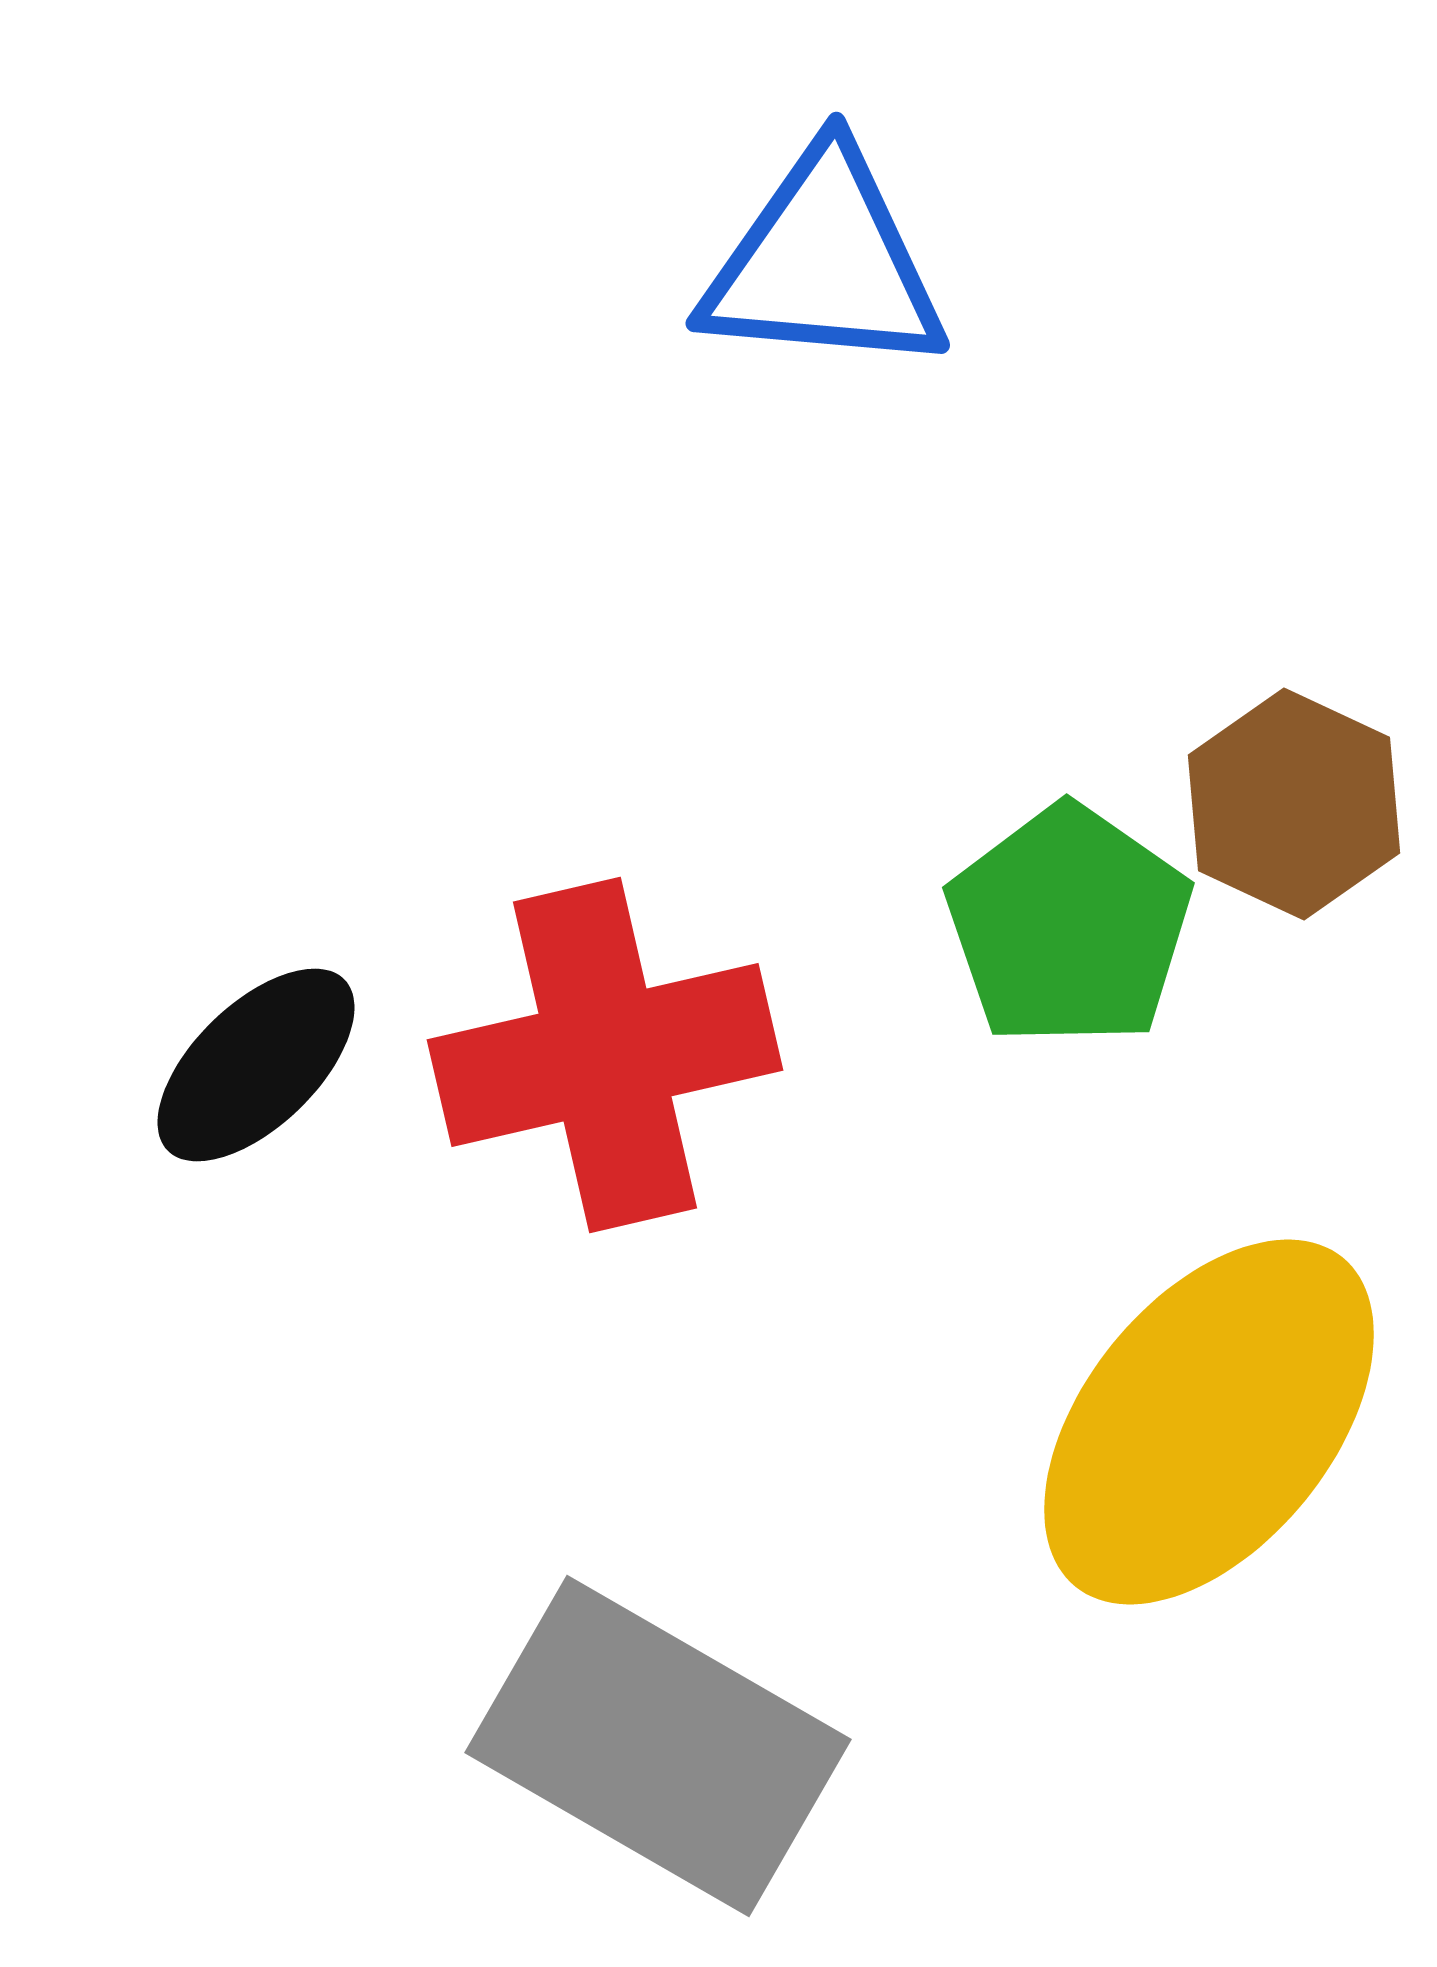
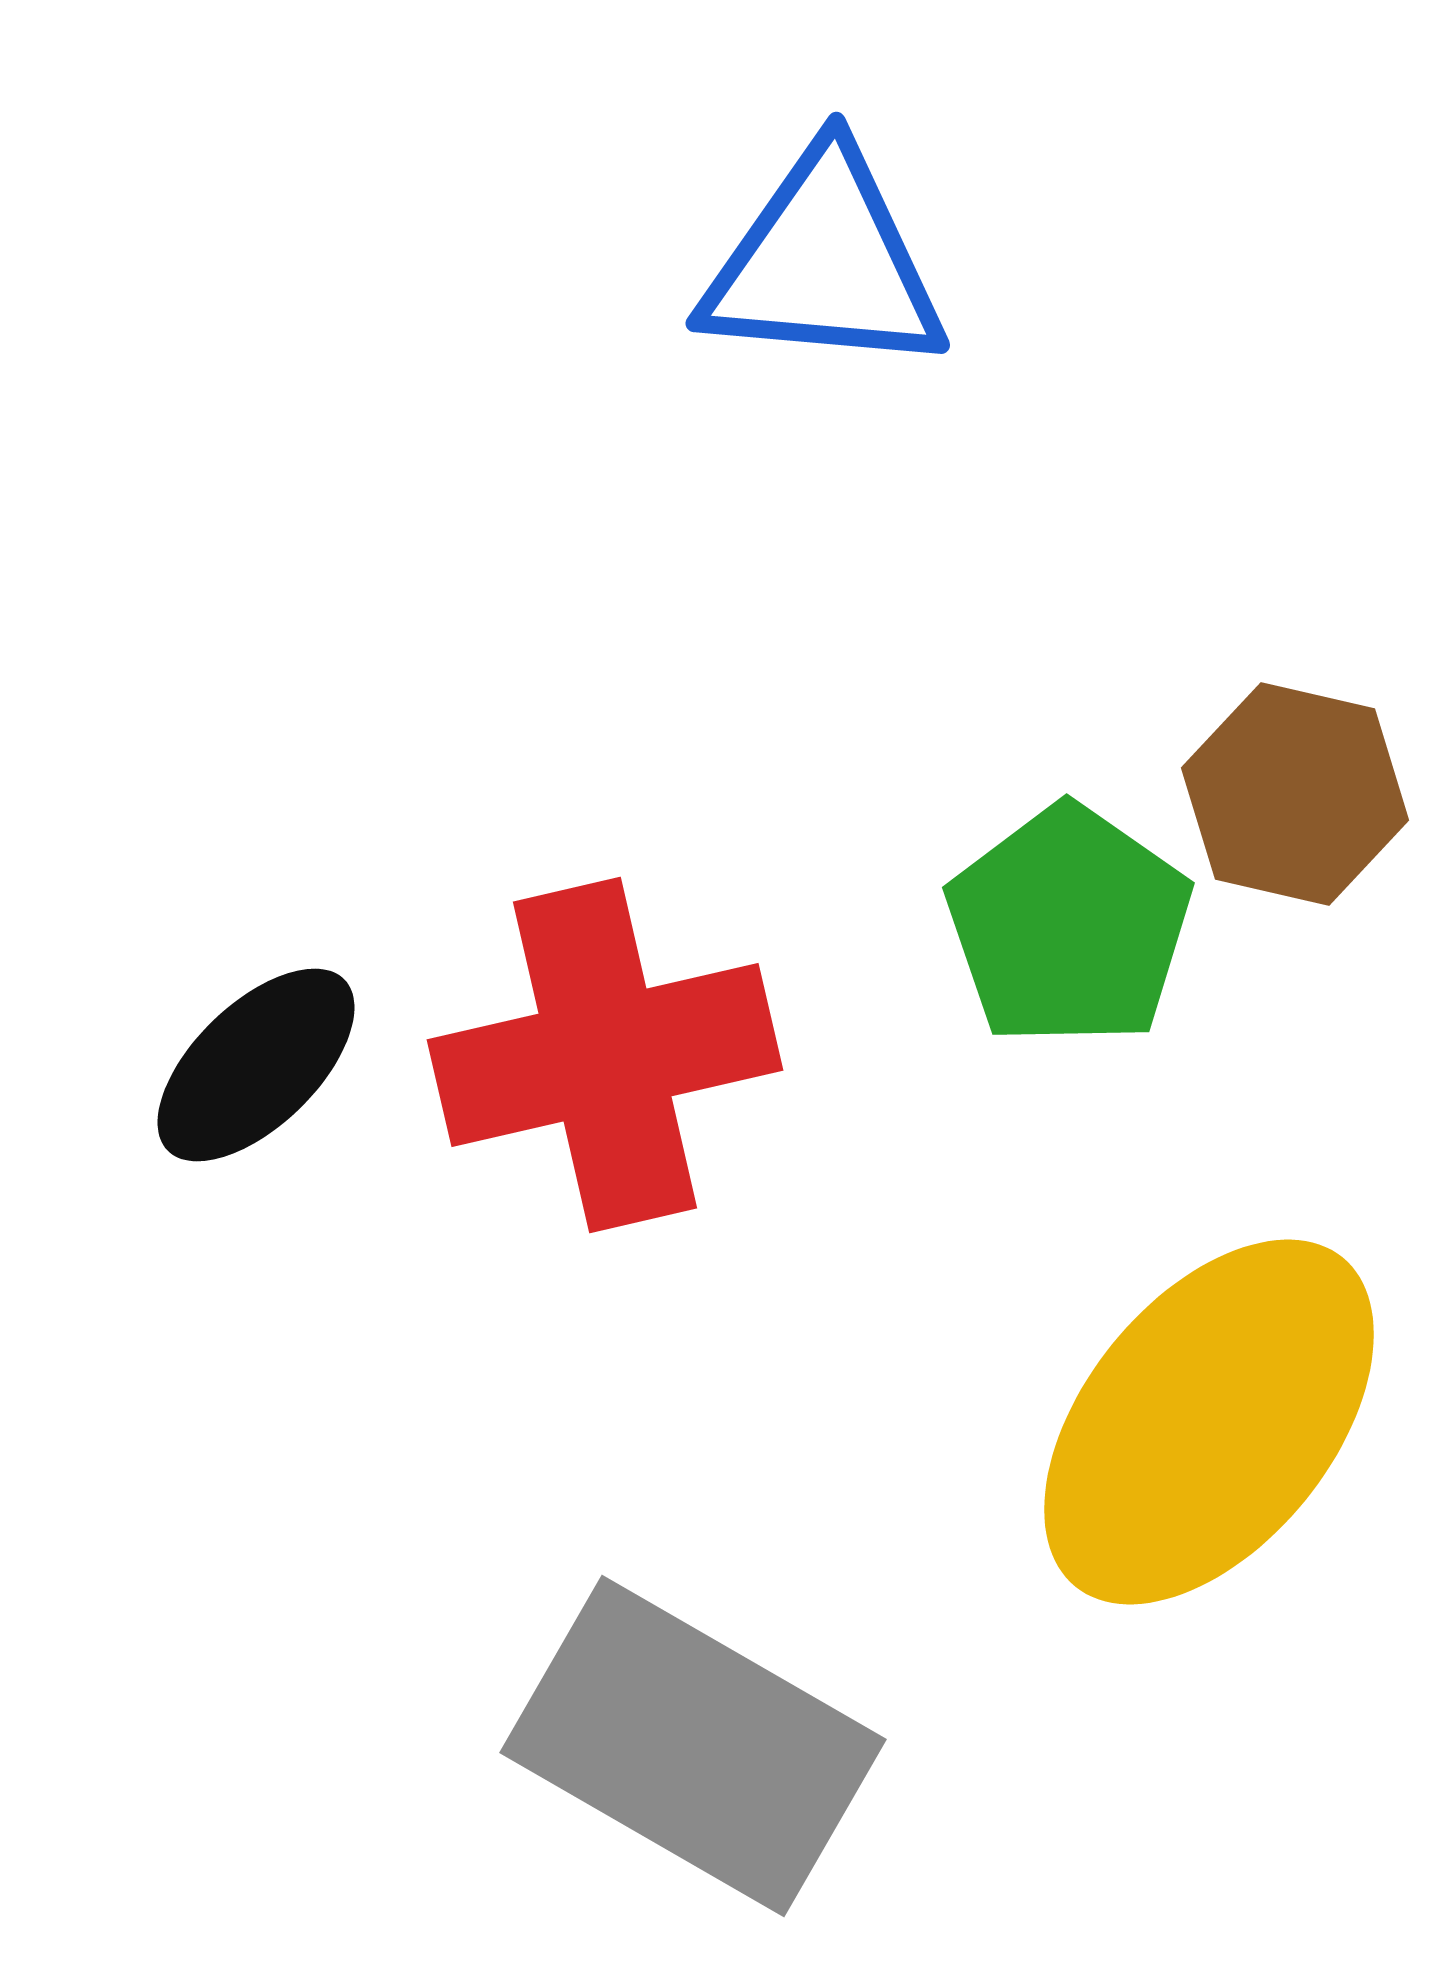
brown hexagon: moved 1 px right, 10 px up; rotated 12 degrees counterclockwise
gray rectangle: moved 35 px right
